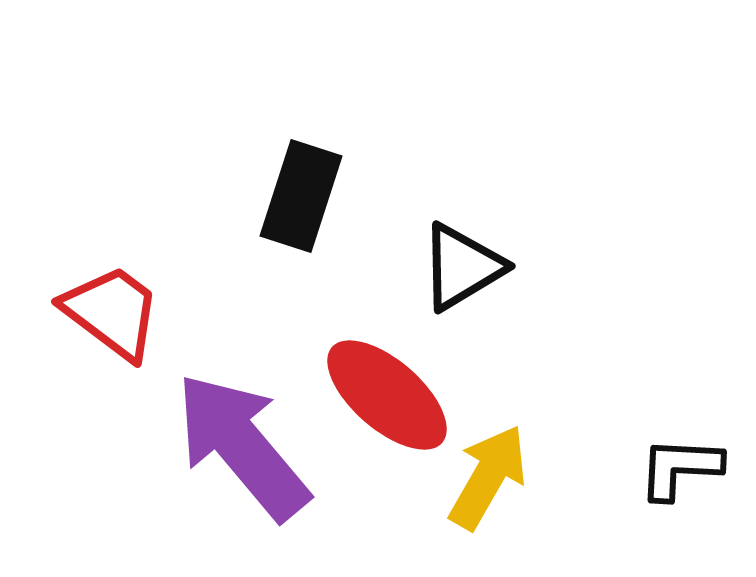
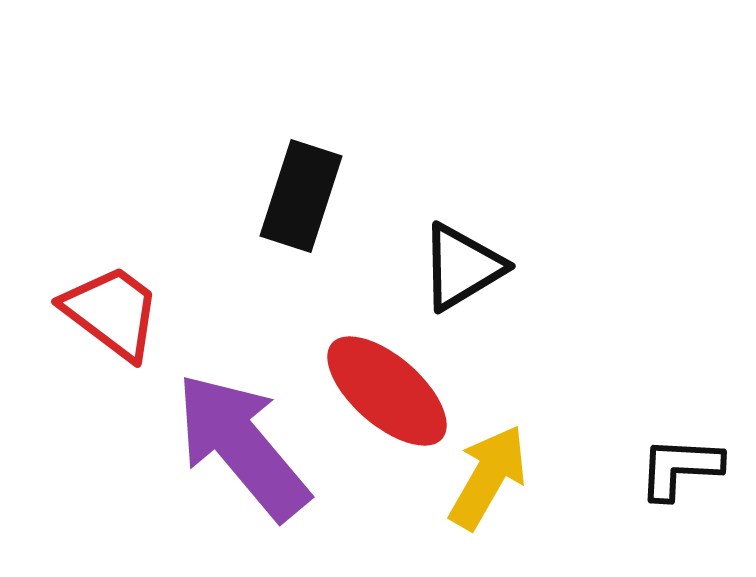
red ellipse: moved 4 px up
